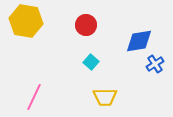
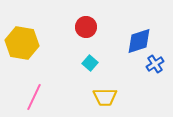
yellow hexagon: moved 4 px left, 22 px down
red circle: moved 2 px down
blue diamond: rotated 8 degrees counterclockwise
cyan square: moved 1 px left, 1 px down
